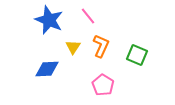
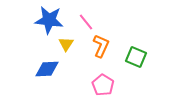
pink line: moved 2 px left, 6 px down
blue star: rotated 16 degrees counterclockwise
yellow triangle: moved 7 px left, 3 px up
green square: moved 1 px left, 2 px down
